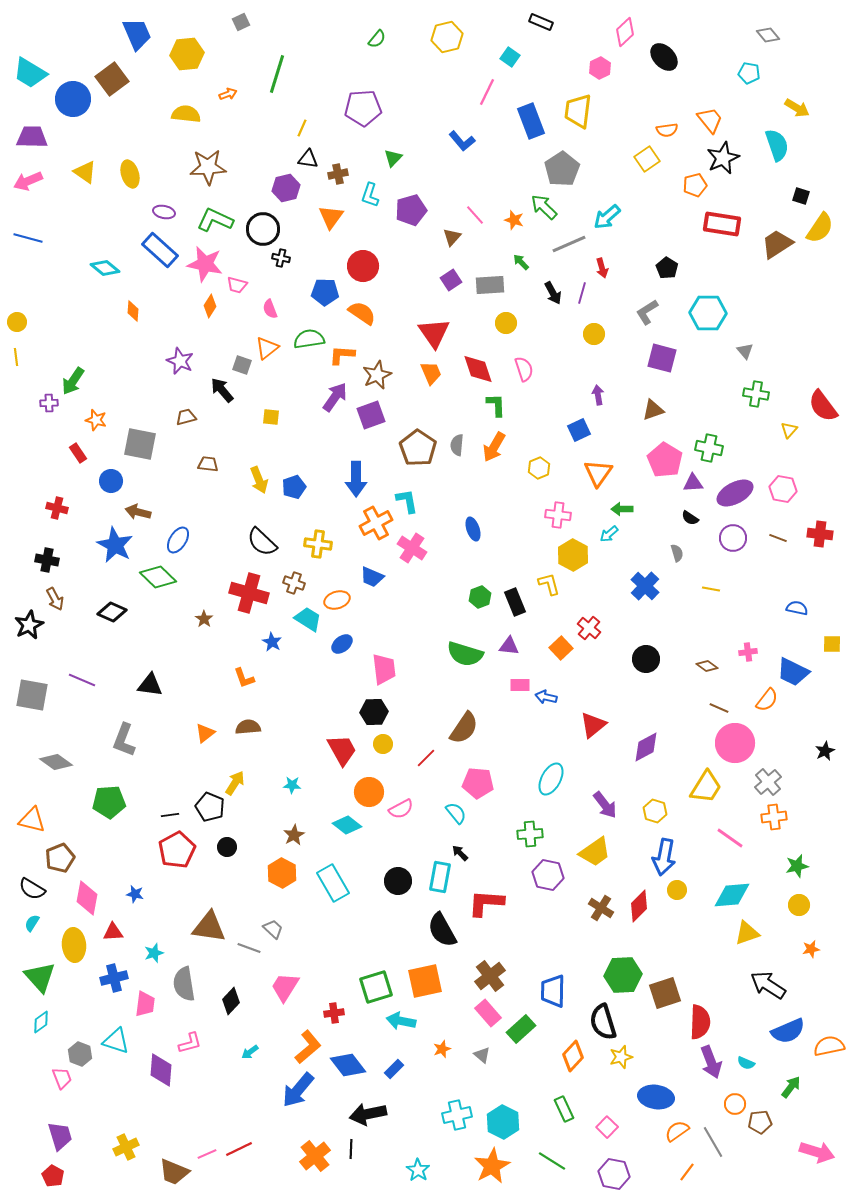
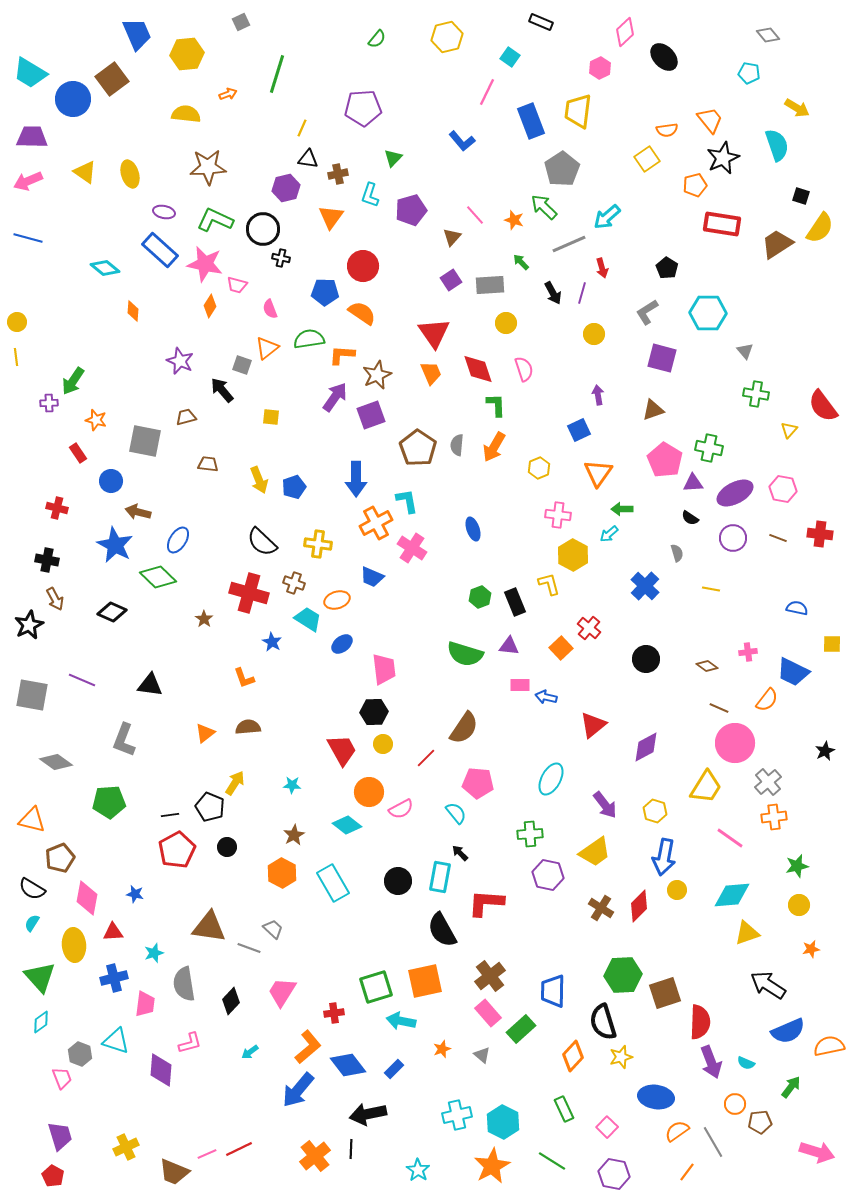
gray square at (140, 444): moved 5 px right, 3 px up
pink trapezoid at (285, 987): moved 3 px left, 5 px down
